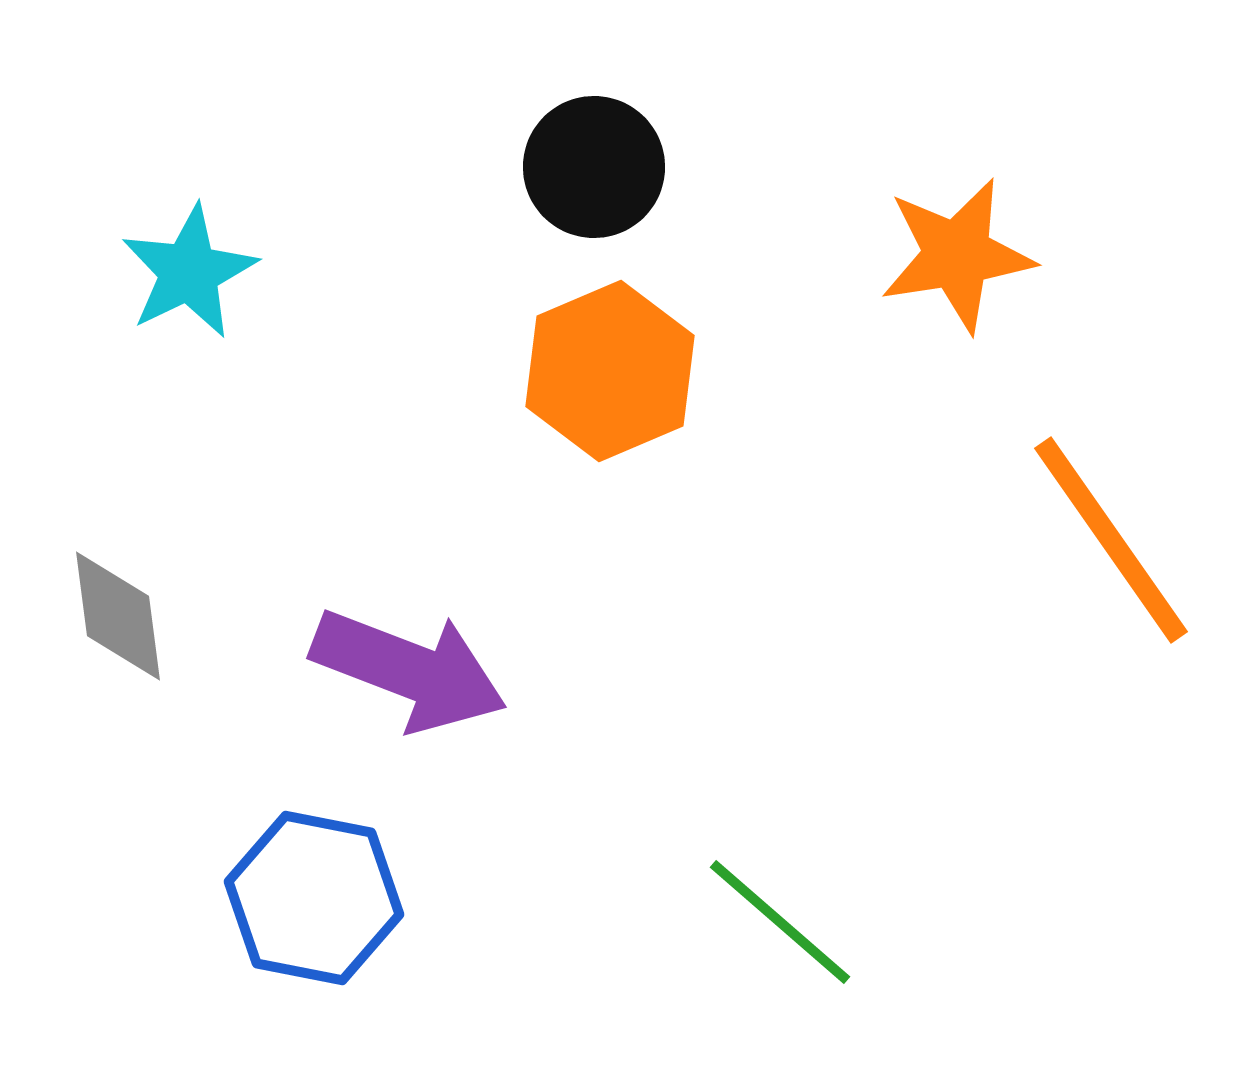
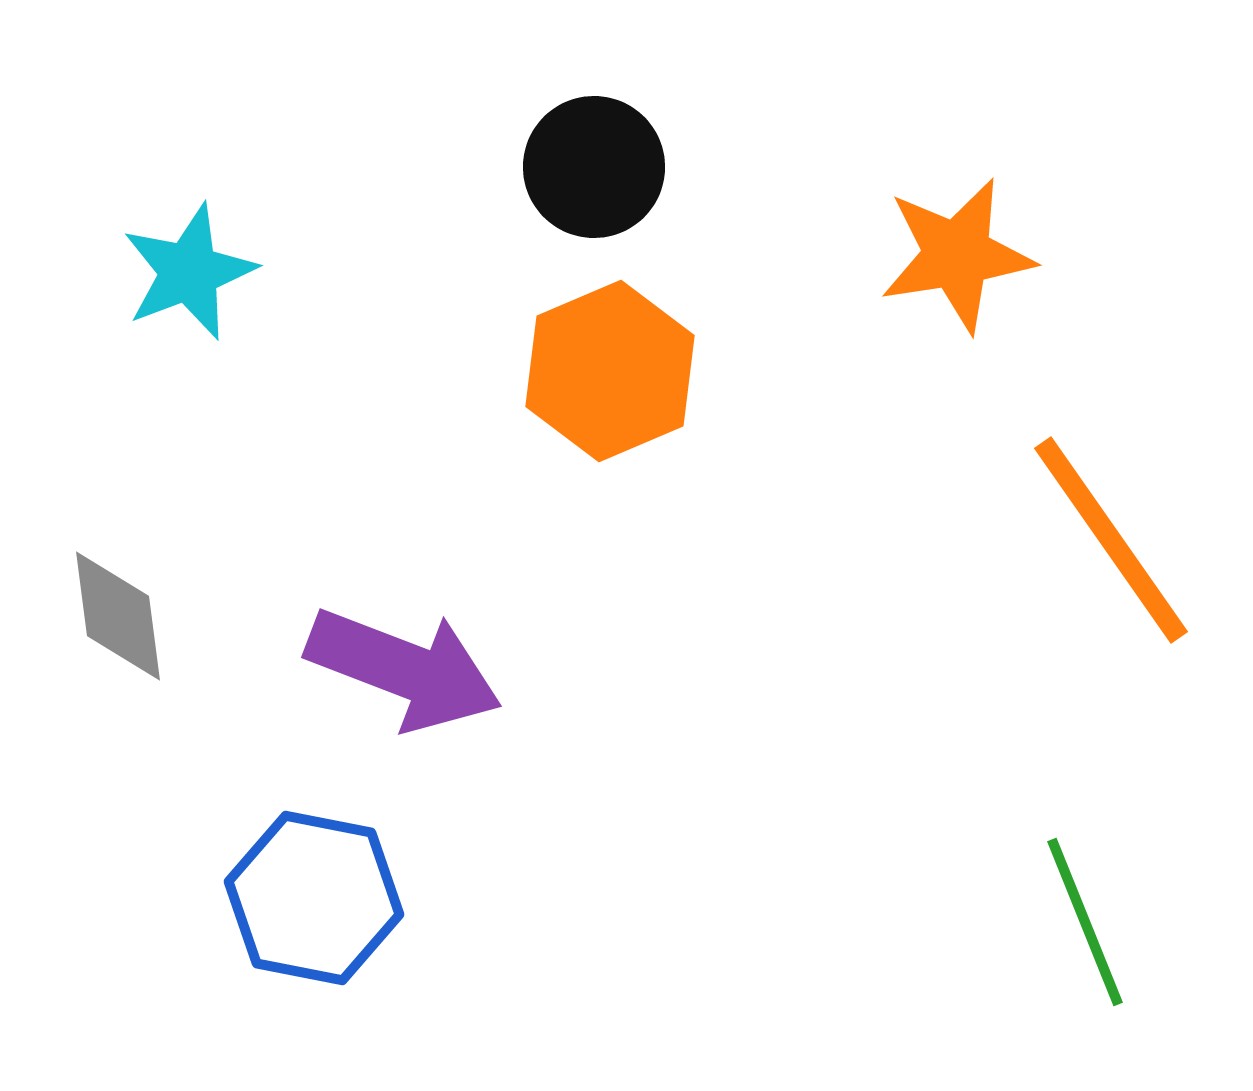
cyan star: rotated 5 degrees clockwise
purple arrow: moved 5 px left, 1 px up
green line: moved 305 px right; rotated 27 degrees clockwise
